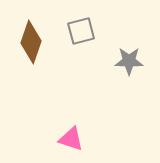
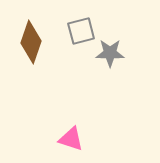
gray star: moved 19 px left, 8 px up
